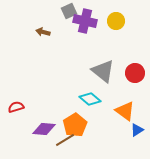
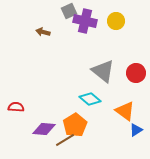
red circle: moved 1 px right
red semicircle: rotated 21 degrees clockwise
blue triangle: moved 1 px left
